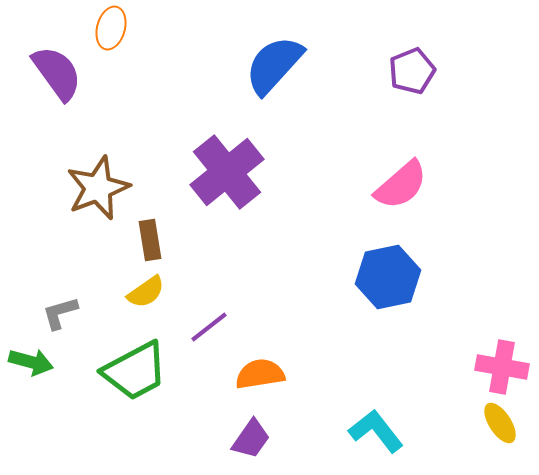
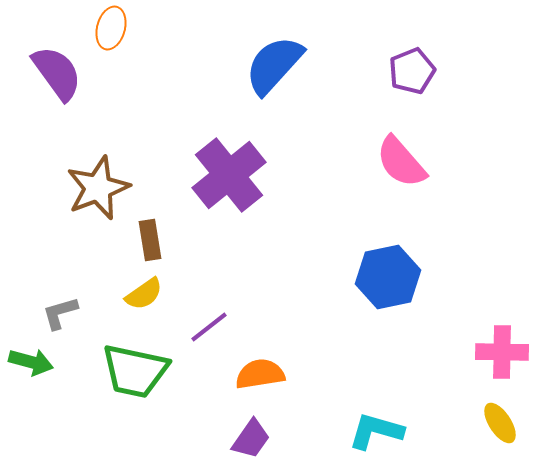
purple cross: moved 2 px right, 3 px down
pink semicircle: moved 23 px up; rotated 90 degrees clockwise
yellow semicircle: moved 2 px left, 2 px down
pink cross: moved 15 px up; rotated 9 degrees counterclockwise
green trapezoid: rotated 40 degrees clockwise
cyan L-shape: rotated 36 degrees counterclockwise
